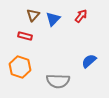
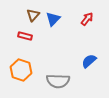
red arrow: moved 6 px right, 3 px down
orange hexagon: moved 1 px right, 3 px down
